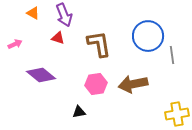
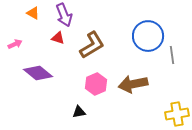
brown L-shape: moved 7 px left, 1 px down; rotated 68 degrees clockwise
purple diamond: moved 3 px left, 2 px up
pink hexagon: rotated 15 degrees counterclockwise
